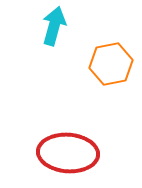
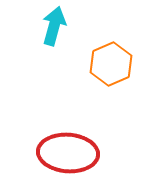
orange hexagon: rotated 12 degrees counterclockwise
